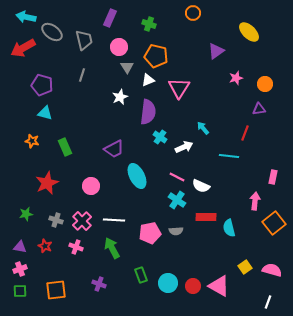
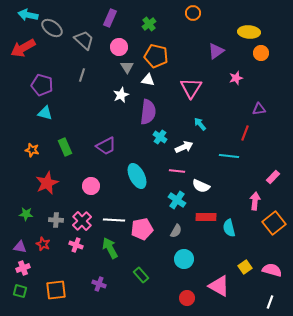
cyan arrow at (26, 17): moved 2 px right, 2 px up
green cross at (149, 24): rotated 32 degrees clockwise
gray ellipse at (52, 32): moved 4 px up
yellow ellipse at (249, 32): rotated 40 degrees counterclockwise
gray trapezoid at (84, 40): rotated 35 degrees counterclockwise
white triangle at (148, 80): rotated 32 degrees clockwise
orange circle at (265, 84): moved 4 px left, 31 px up
pink triangle at (179, 88): moved 12 px right
white star at (120, 97): moved 1 px right, 2 px up
cyan arrow at (203, 128): moved 3 px left, 4 px up
orange star at (32, 141): moved 9 px down
purple trapezoid at (114, 149): moved 8 px left, 3 px up
pink line at (177, 177): moved 6 px up; rotated 21 degrees counterclockwise
pink rectangle at (273, 177): rotated 32 degrees clockwise
green star at (26, 214): rotated 16 degrees clockwise
gray cross at (56, 220): rotated 16 degrees counterclockwise
gray semicircle at (176, 231): rotated 56 degrees counterclockwise
pink pentagon at (150, 233): moved 8 px left, 4 px up
red star at (45, 246): moved 2 px left, 2 px up
pink cross at (76, 247): moved 2 px up
green arrow at (112, 248): moved 2 px left
pink cross at (20, 269): moved 3 px right, 1 px up
green rectangle at (141, 275): rotated 21 degrees counterclockwise
cyan circle at (168, 283): moved 16 px right, 24 px up
red circle at (193, 286): moved 6 px left, 12 px down
green square at (20, 291): rotated 16 degrees clockwise
white line at (268, 302): moved 2 px right
